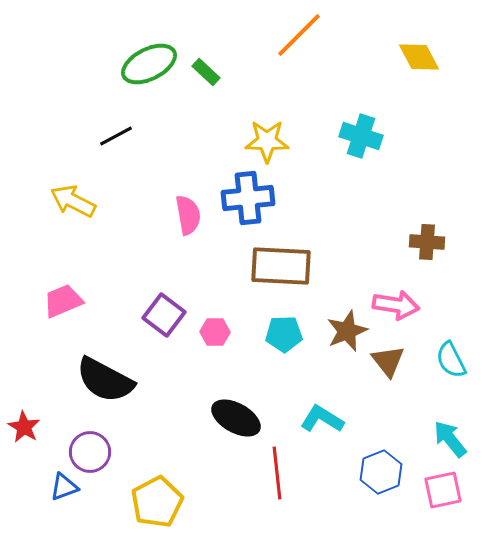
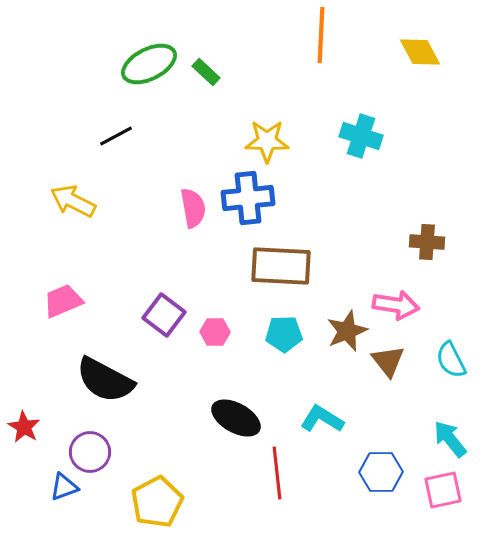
orange line: moved 22 px right; rotated 42 degrees counterclockwise
yellow diamond: moved 1 px right, 5 px up
pink semicircle: moved 5 px right, 7 px up
blue hexagon: rotated 21 degrees clockwise
